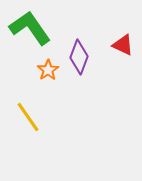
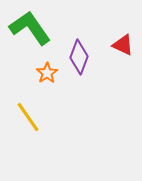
orange star: moved 1 px left, 3 px down
